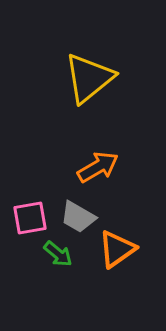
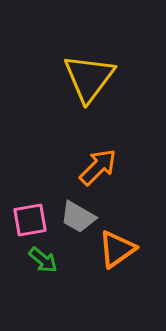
yellow triangle: rotated 14 degrees counterclockwise
orange arrow: rotated 15 degrees counterclockwise
pink square: moved 2 px down
green arrow: moved 15 px left, 6 px down
